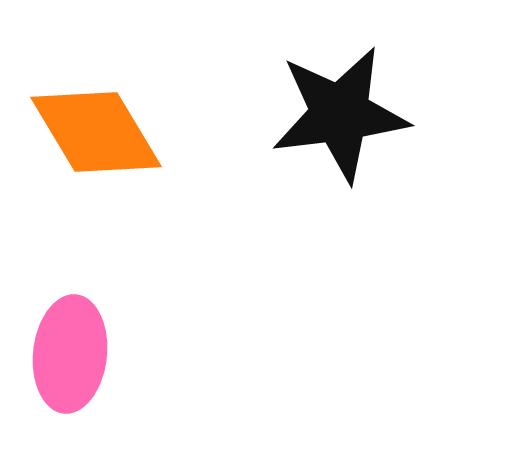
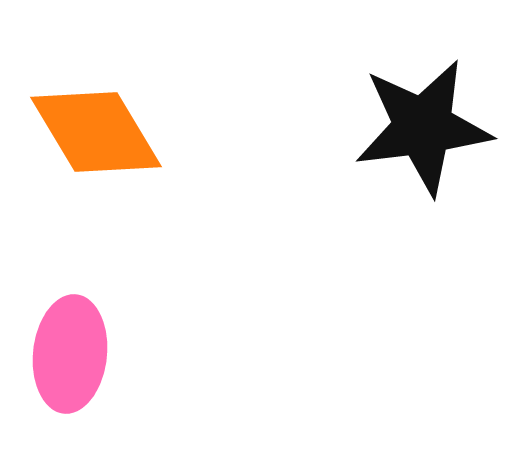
black star: moved 83 px right, 13 px down
